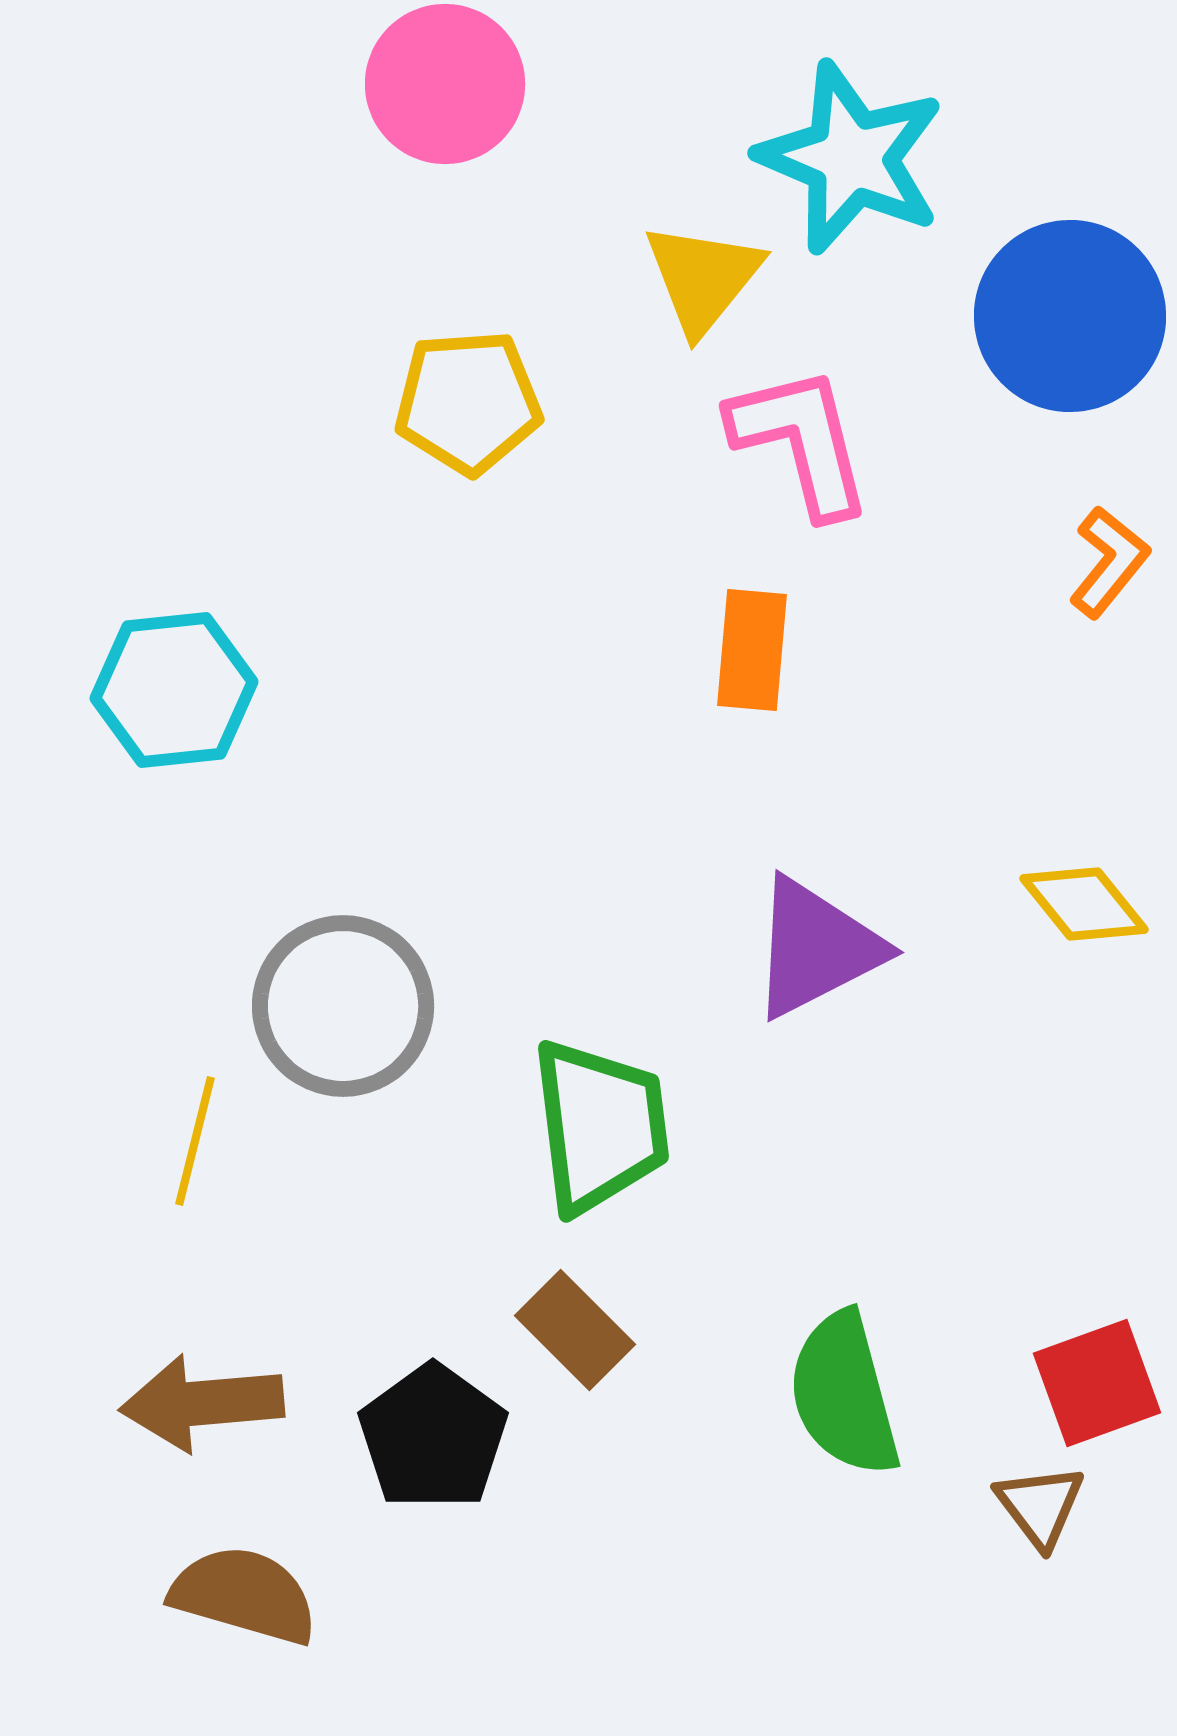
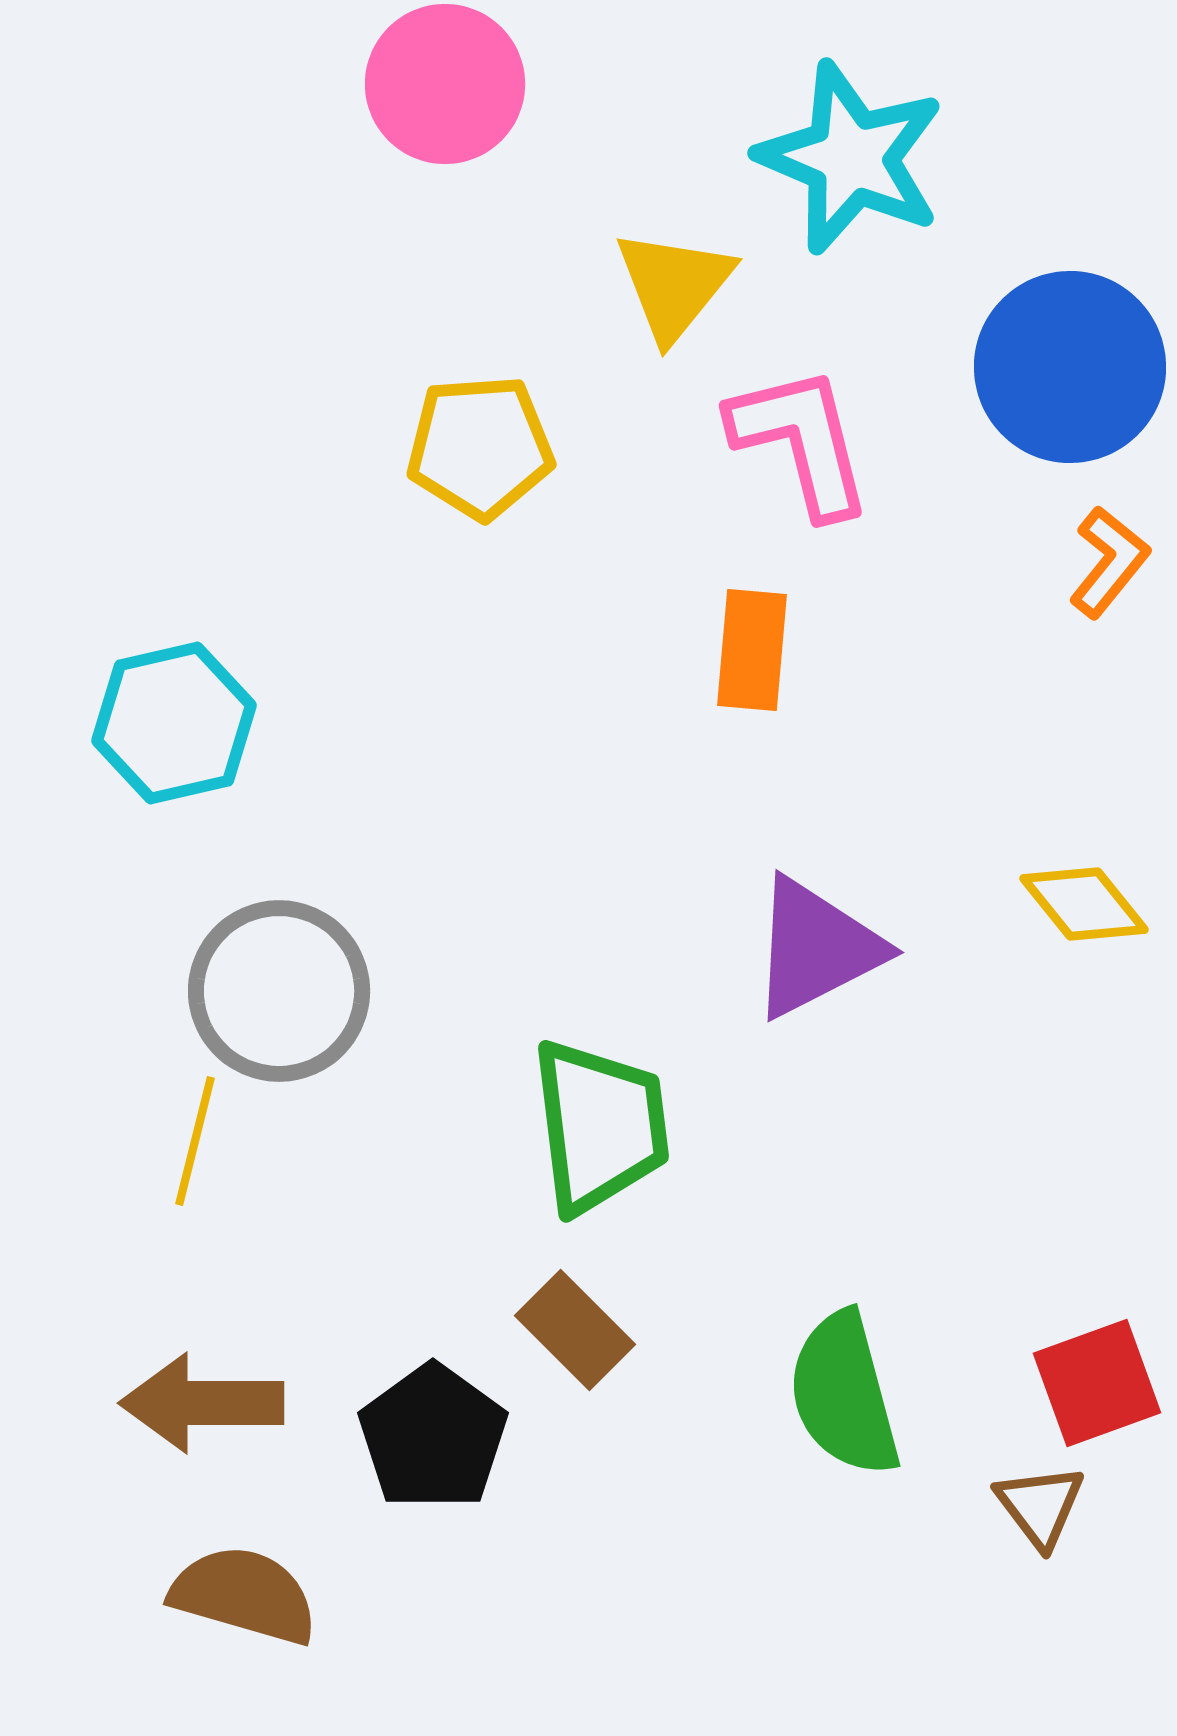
yellow triangle: moved 29 px left, 7 px down
blue circle: moved 51 px down
yellow pentagon: moved 12 px right, 45 px down
cyan hexagon: moved 33 px down; rotated 7 degrees counterclockwise
gray circle: moved 64 px left, 15 px up
brown arrow: rotated 5 degrees clockwise
